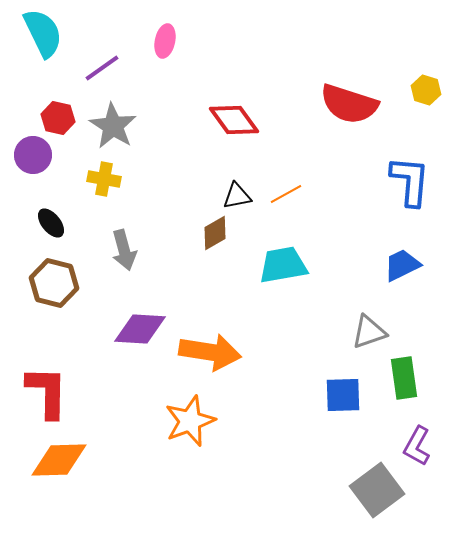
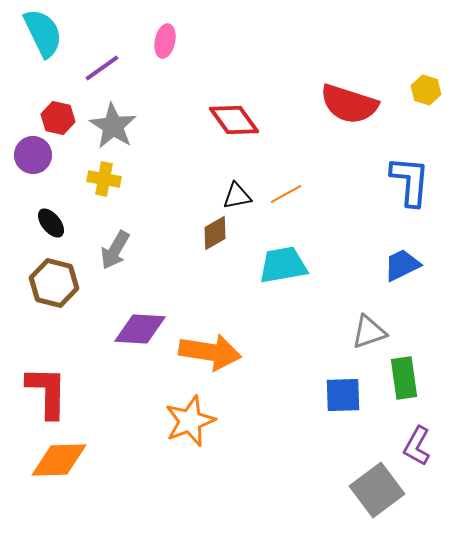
gray arrow: moved 9 px left; rotated 45 degrees clockwise
